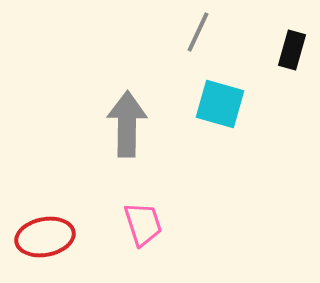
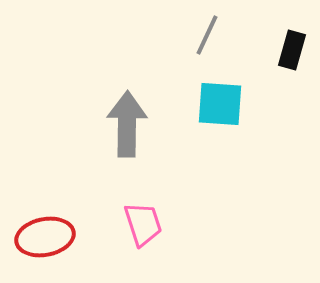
gray line: moved 9 px right, 3 px down
cyan square: rotated 12 degrees counterclockwise
